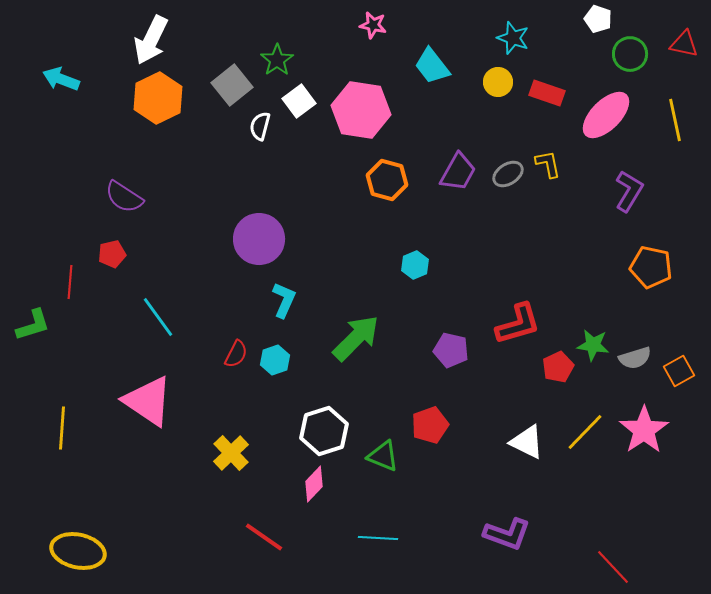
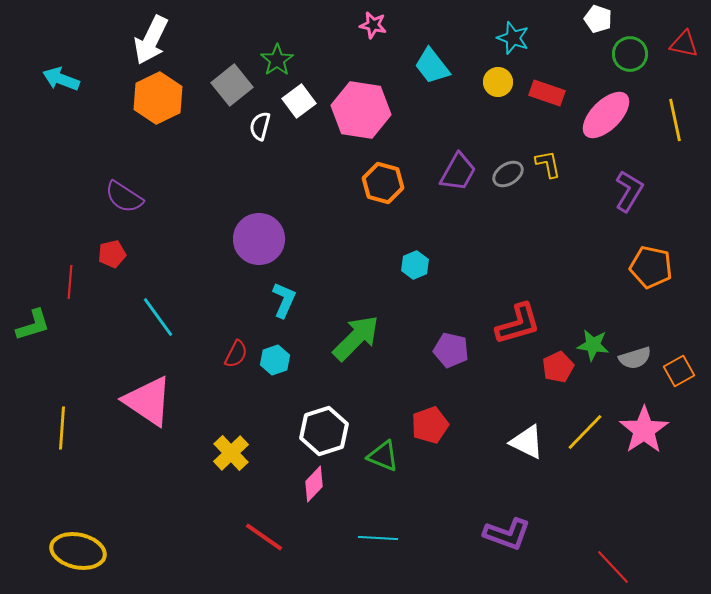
orange hexagon at (387, 180): moved 4 px left, 3 px down
